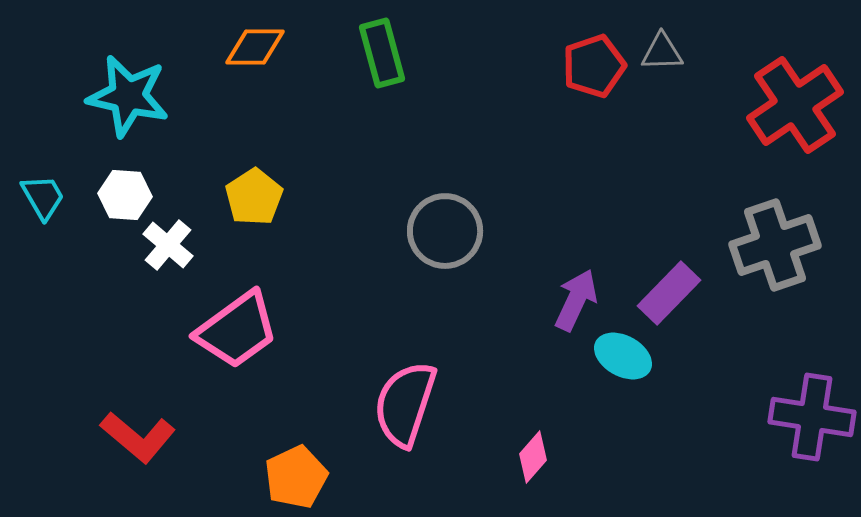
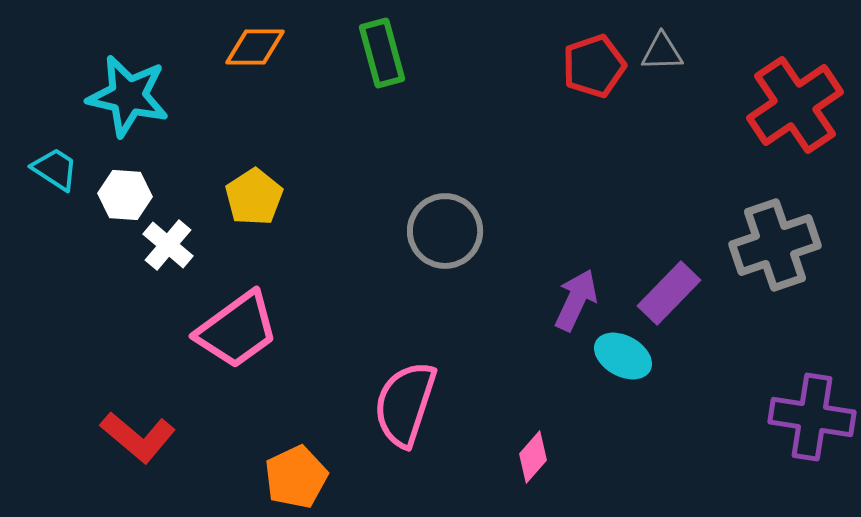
cyan trapezoid: moved 12 px right, 28 px up; rotated 27 degrees counterclockwise
